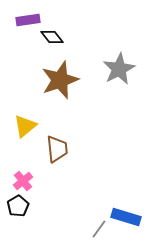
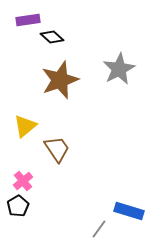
black diamond: rotated 10 degrees counterclockwise
brown trapezoid: rotated 28 degrees counterclockwise
blue rectangle: moved 3 px right, 6 px up
